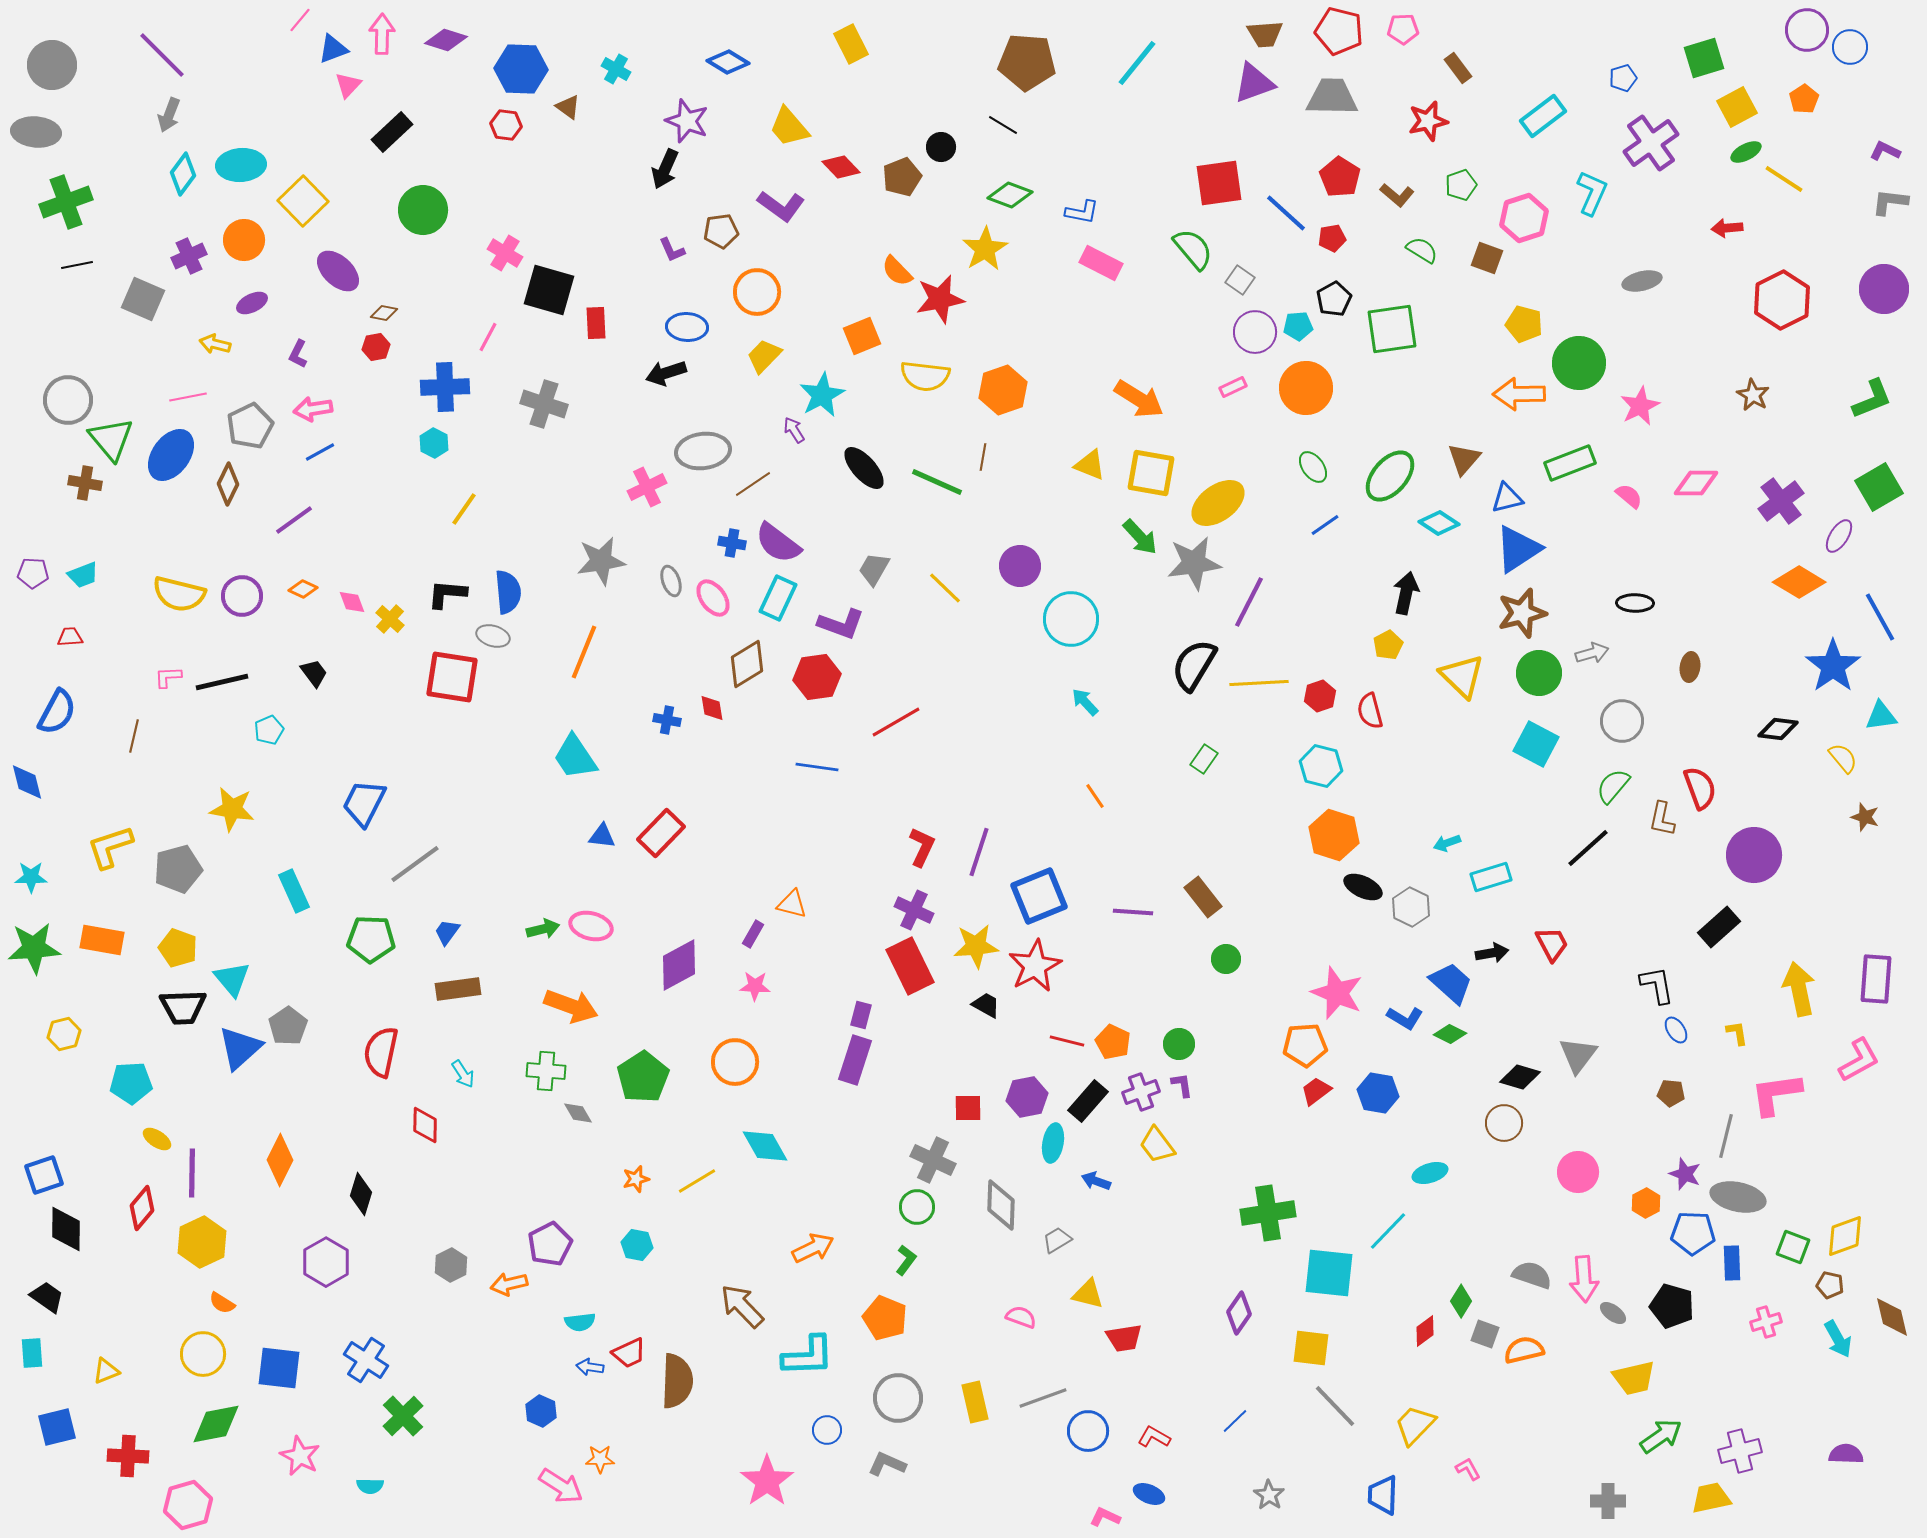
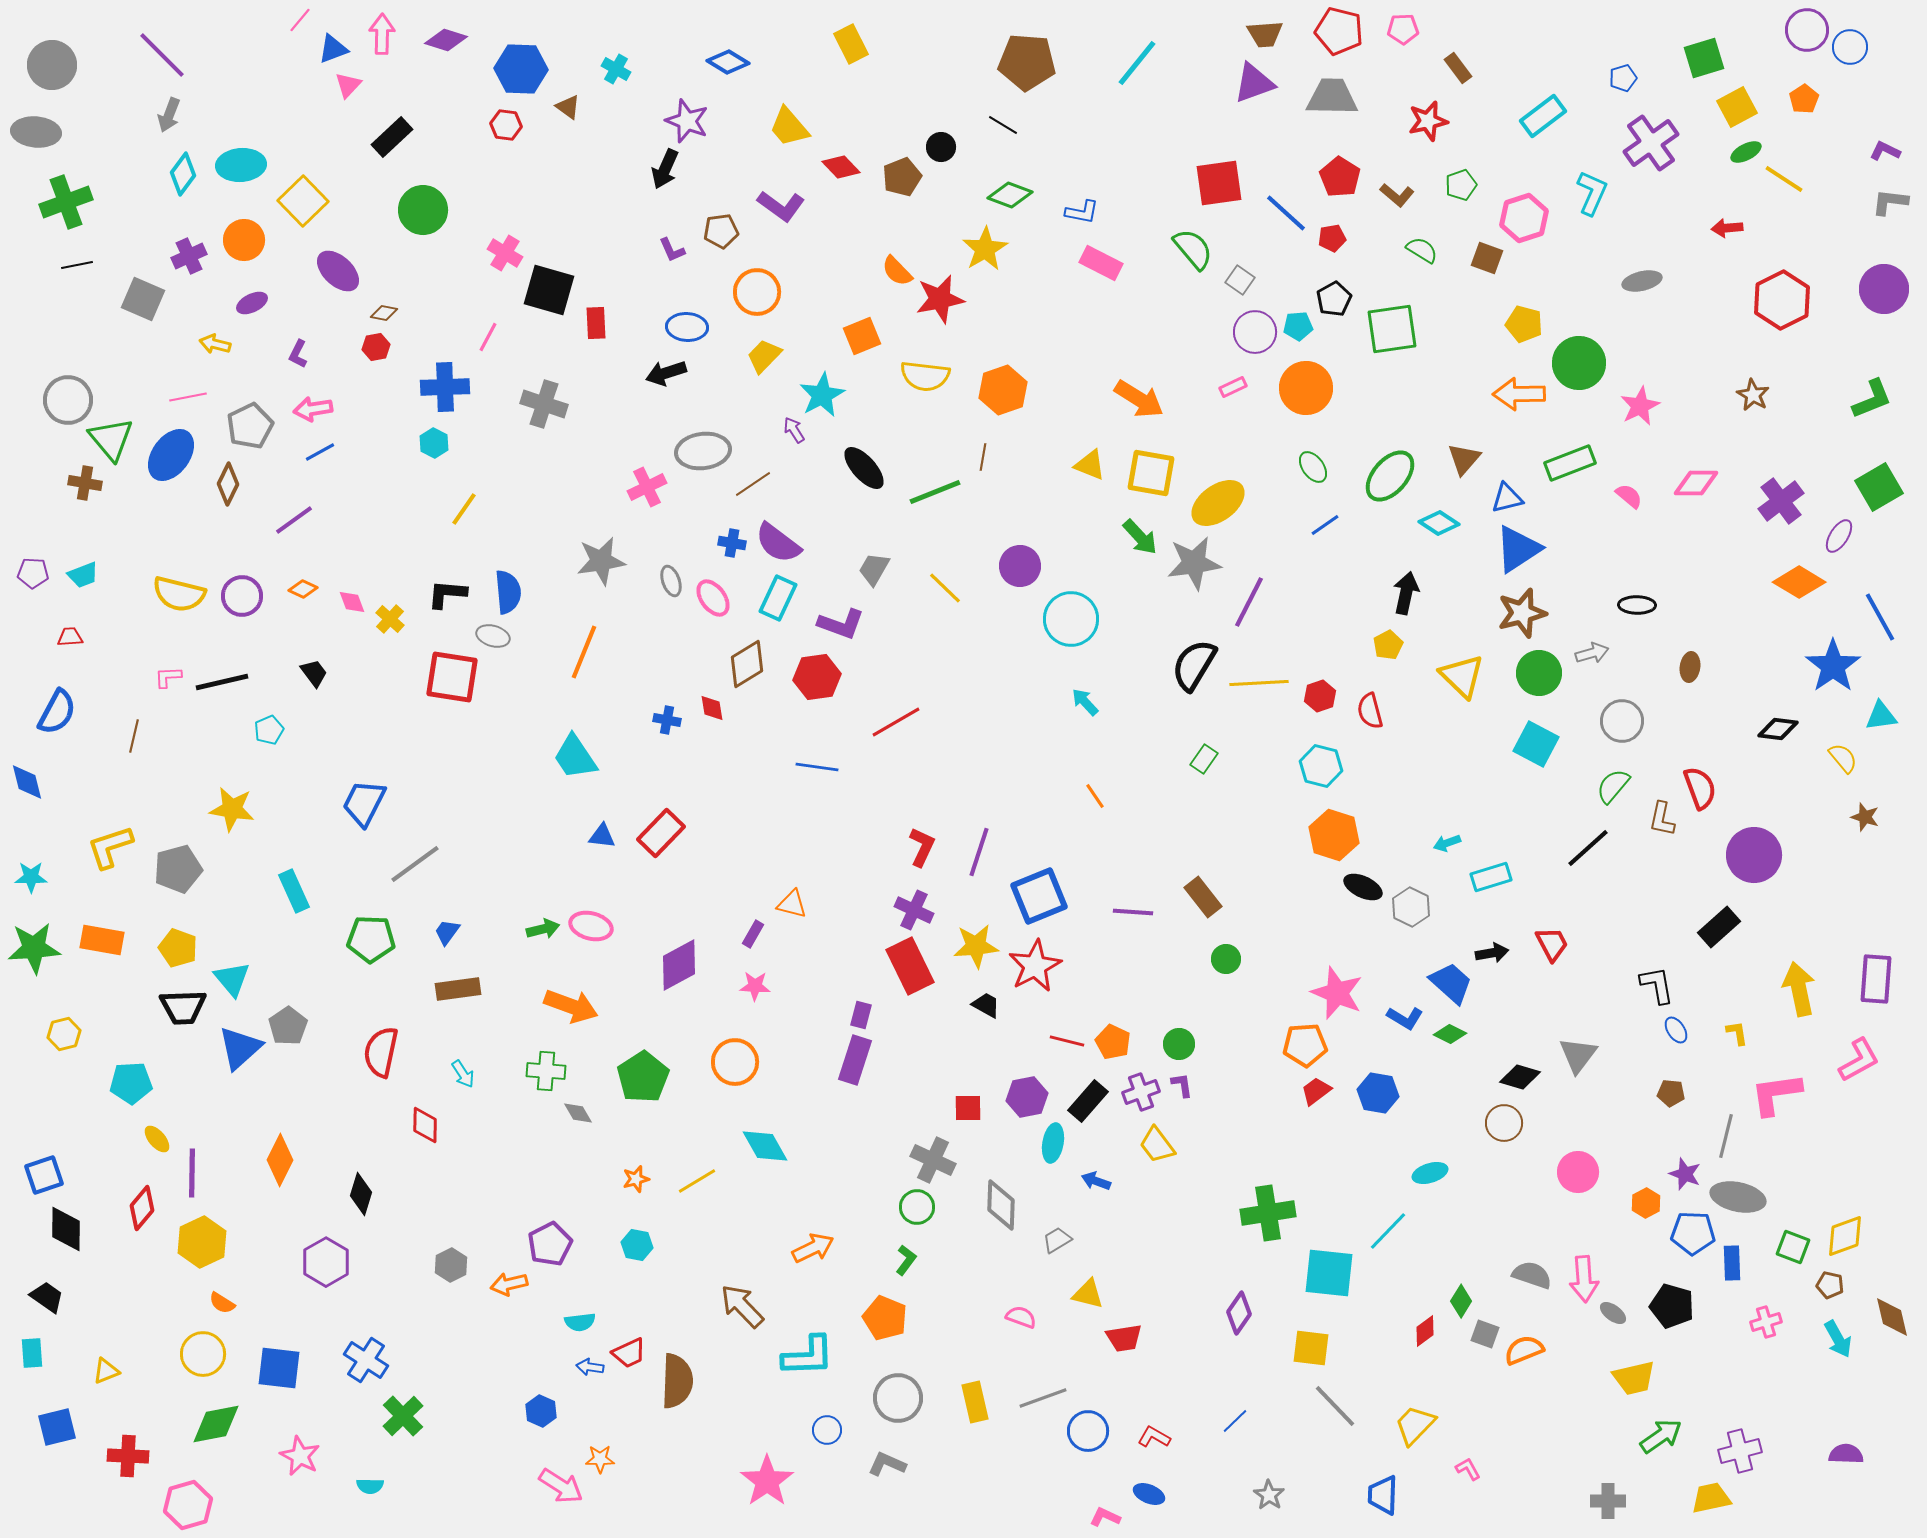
black rectangle at (392, 132): moved 5 px down
green line at (937, 482): moved 2 px left, 10 px down; rotated 46 degrees counterclockwise
black ellipse at (1635, 603): moved 2 px right, 2 px down
yellow ellipse at (157, 1139): rotated 16 degrees clockwise
orange semicircle at (1524, 1350): rotated 9 degrees counterclockwise
